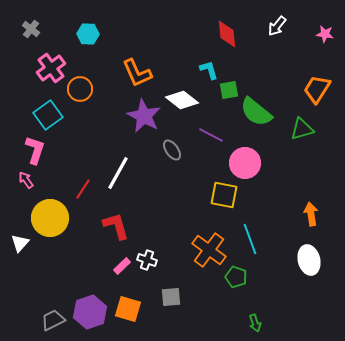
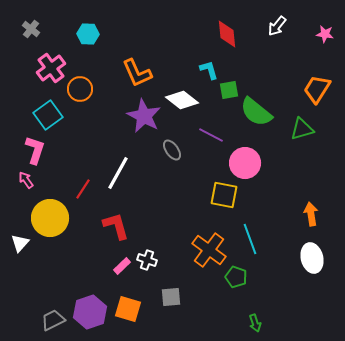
white ellipse: moved 3 px right, 2 px up
